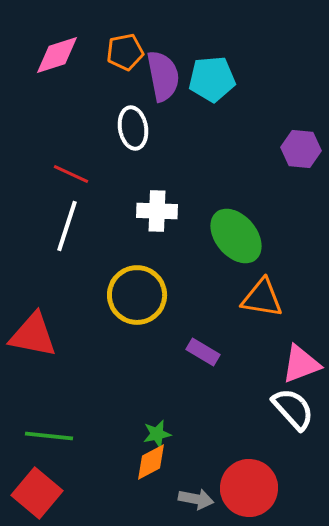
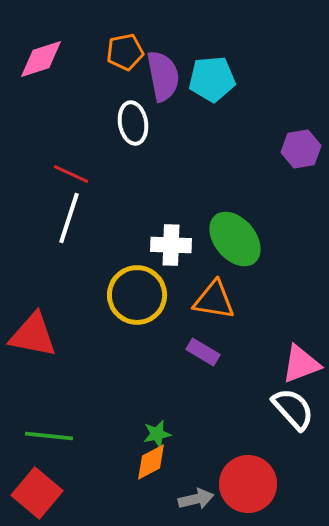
pink diamond: moved 16 px left, 4 px down
white ellipse: moved 5 px up
purple hexagon: rotated 15 degrees counterclockwise
white cross: moved 14 px right, 34 px down
white line: moved 2 px right, 8 px up
green ellipse: moved 1 px left, 3 px down
orange triangle: moved 48 px left, 2 px down
red circle: moved 1 px left, 4 px up
gray arrow: rotated 24 degrees counterclockwise
